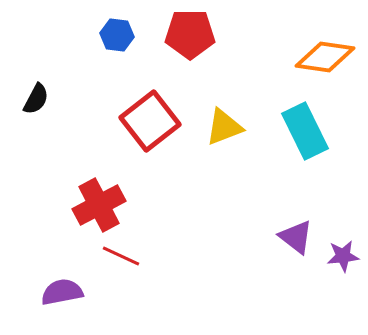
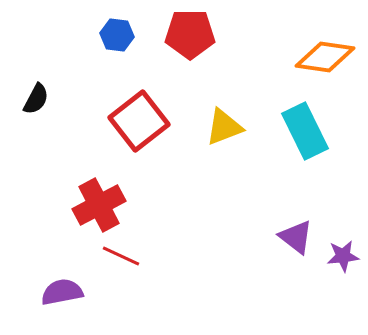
red square: moved 11 px left
